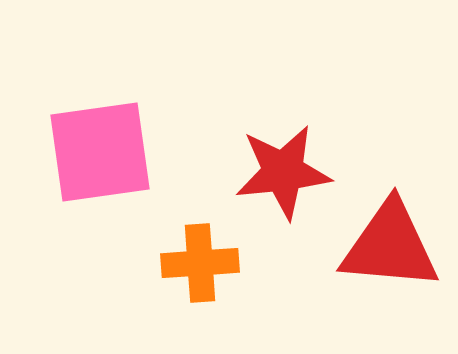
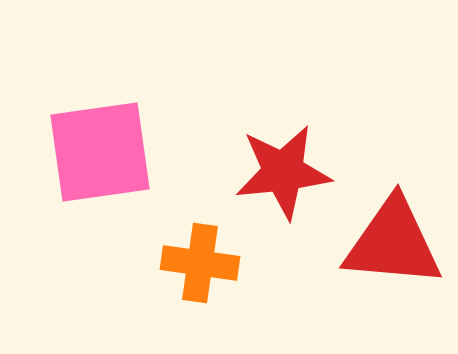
red triangle: moved 3 px right, 3 px up
orange cross: rotated 12 degrees clockwise
